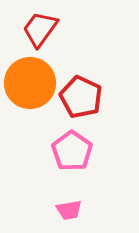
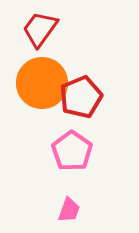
orange circle: moved 12 px right
red pentagon: rotated 24 degrees clockwise
pink trapezoid: rotated 60 degrees counterclockwise
